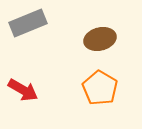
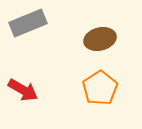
orange pentagon: rotated 8 degrees clockwise
